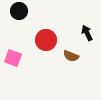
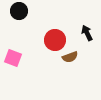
red circle: moved 9 px right
brown semicircle: moved 1 px left, 1 px down; rotated 42 degrees counterclockwise
